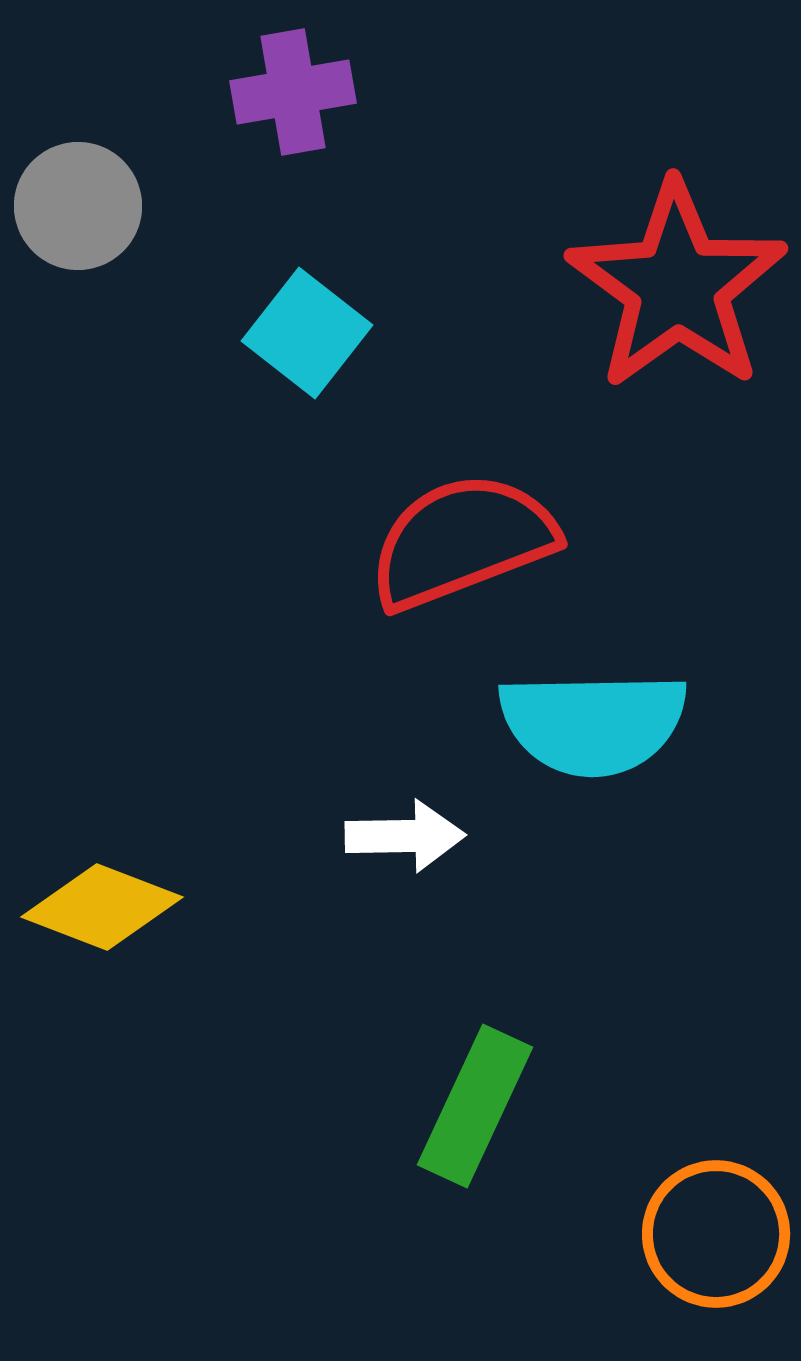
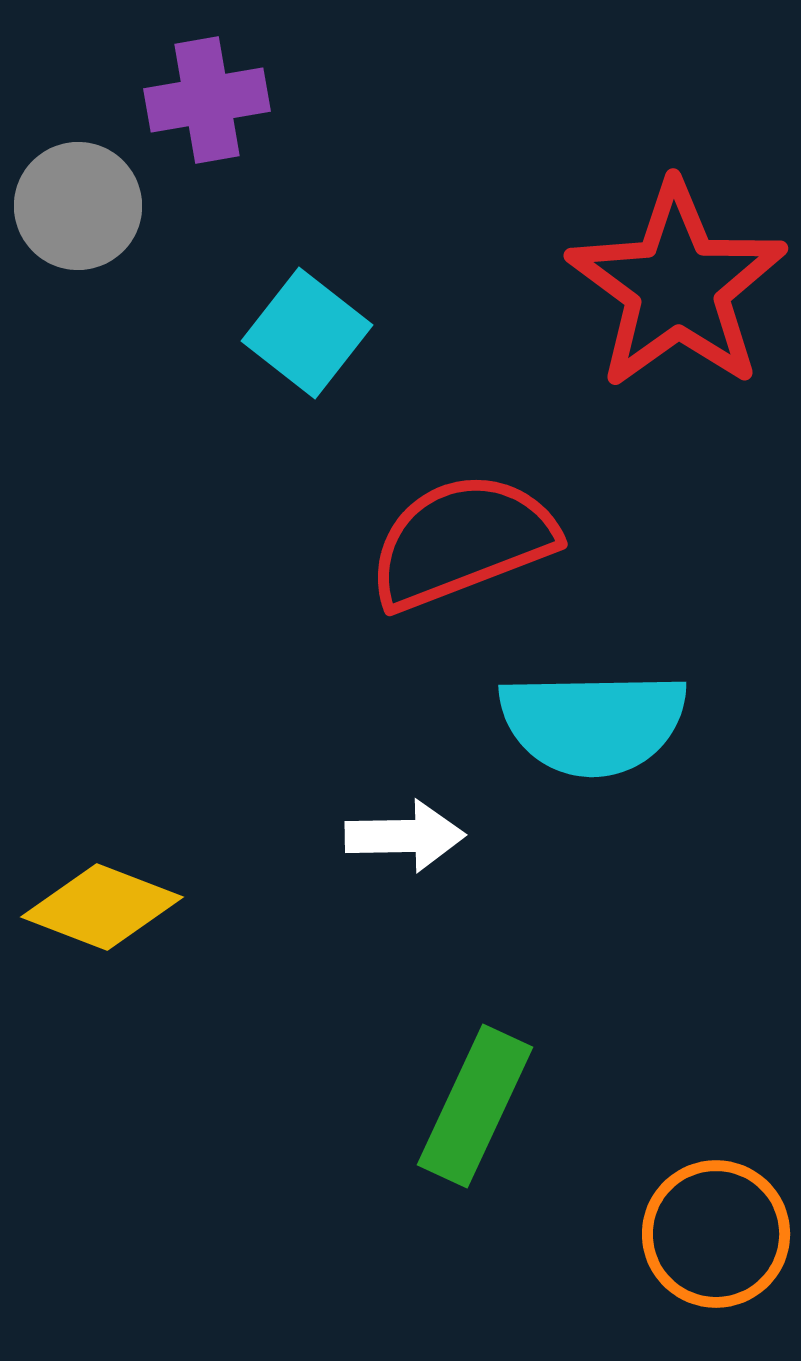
purple cross: moved 86 px left, 8 px down
